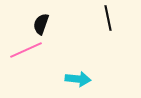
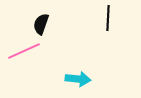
black line: rotated 15 degrees clockwise
pink line: moved 2 px left, 1 px down
